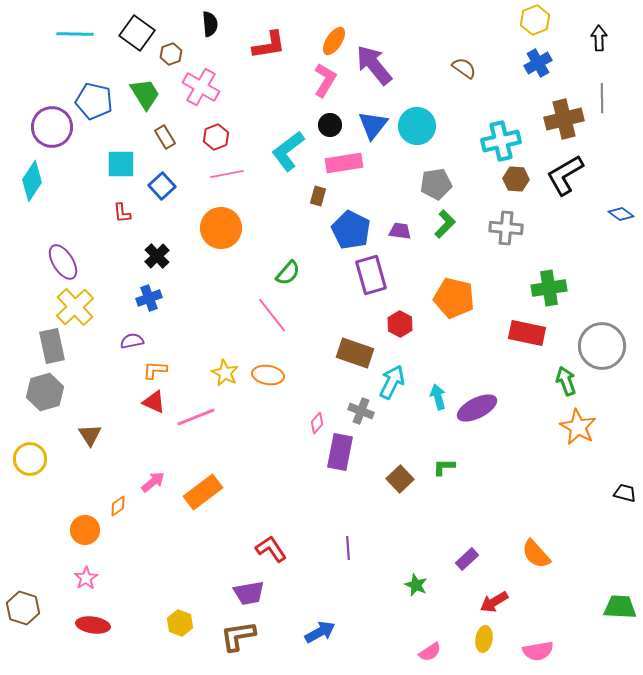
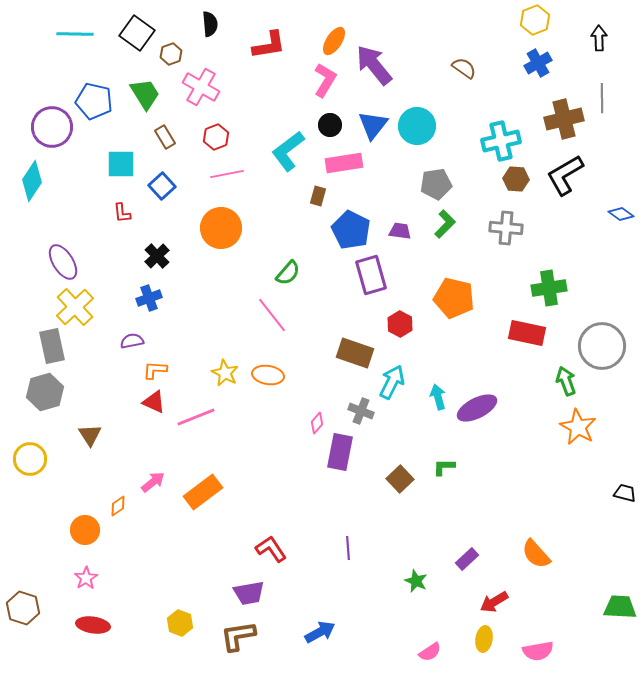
green star at (416, 585): moved 4 px up
